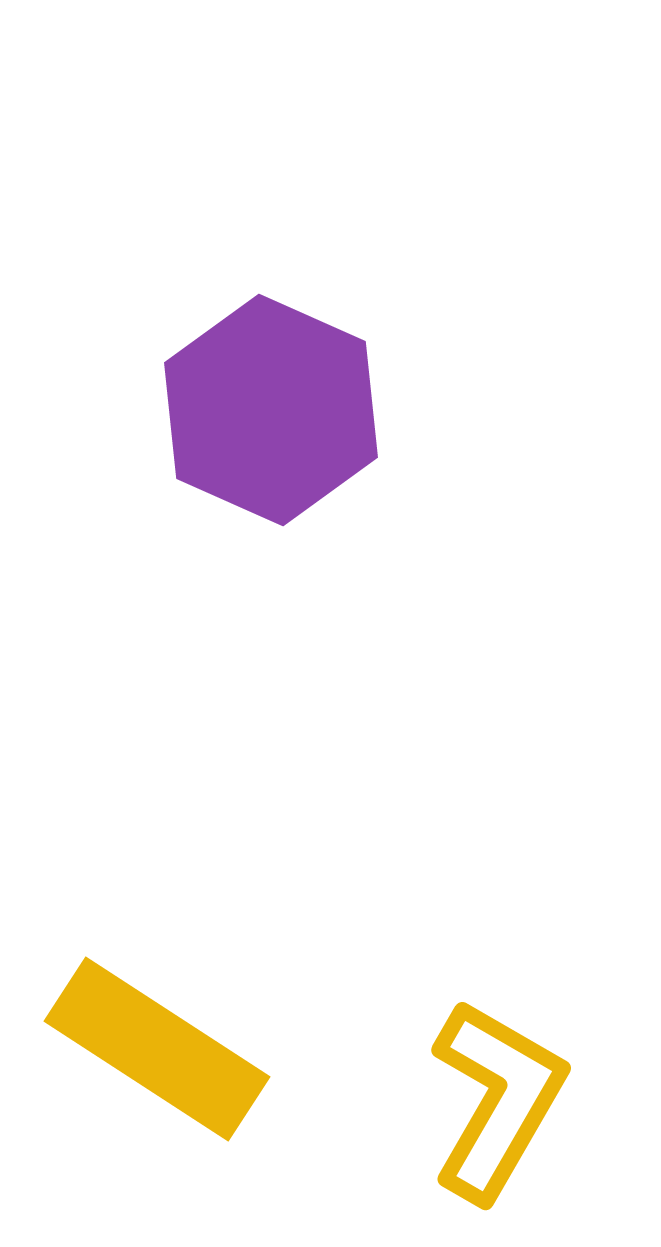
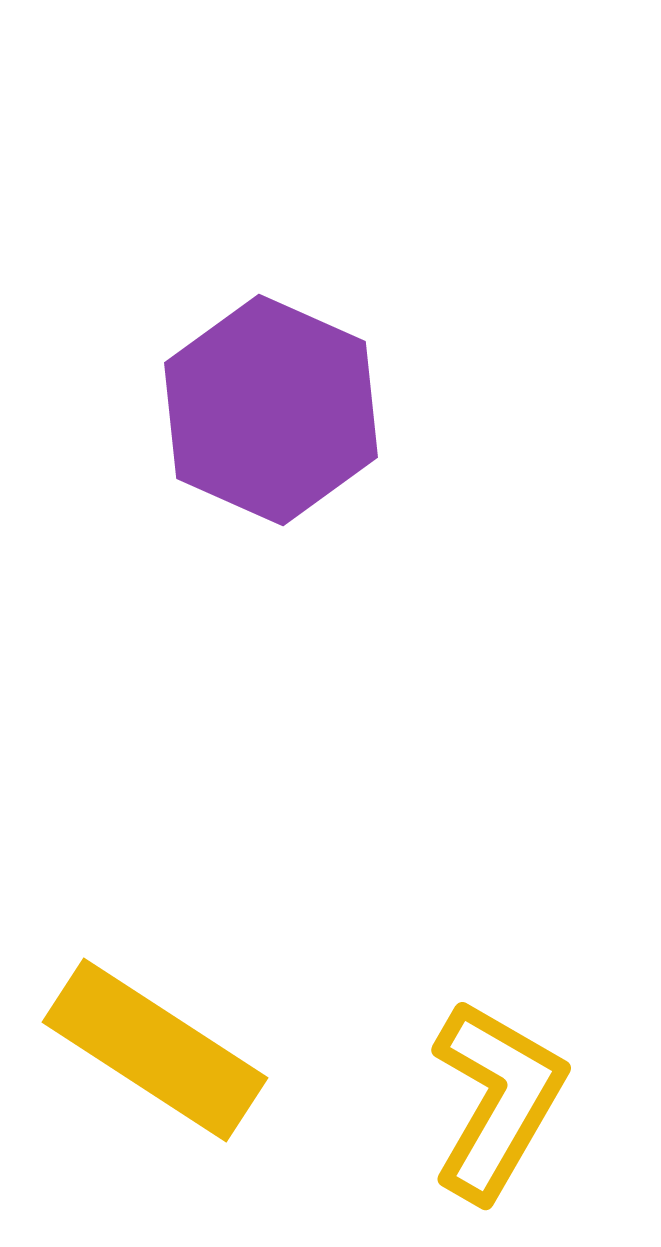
yellow rectangle: moved 2 px left, 1 px down
